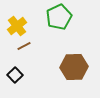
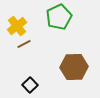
brown line: moved 2 px up
black square: moved 15 px right, 10 px down
